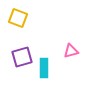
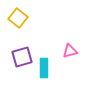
yellow square: rotated 18 degrees clockwise
pink triangle: moved 1 px left
